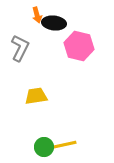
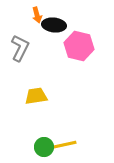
black ellipse: moved 2 px down
